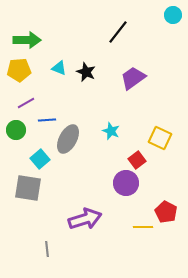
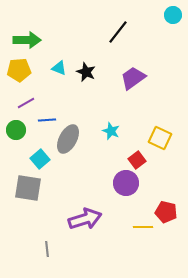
red pentagon: rotated 15 degrees counterclockwise
